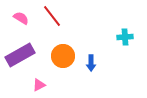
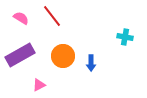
cyan cross: rotated 14 degrees clockwise
